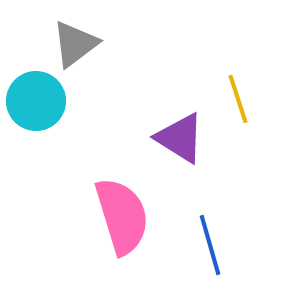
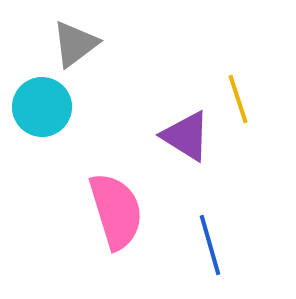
cyan circle: moved 6 px right, 6 px down
purple triangle: moved 6 px right, 2 px up
pink semicircle: moved 6 px left, 5 px up
